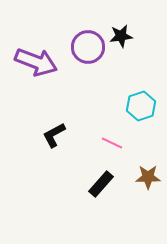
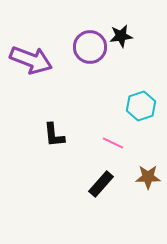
purple circle: moved 2 px right
purple arrow: moved 5 px left, 2 px up
black L-shape: rotated 68 degrees counterclockwise
pink line: moved 1 px right
